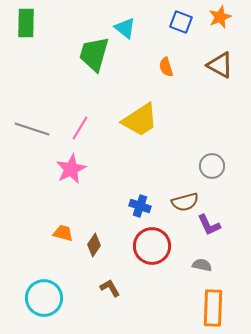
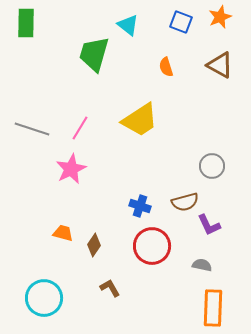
cyan triangle: moved 3 px right, 3 px up
